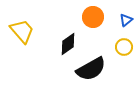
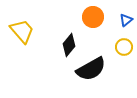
black diamond: moved 1 px right, 1 px down; rotated 15 degrees counterclockwise
